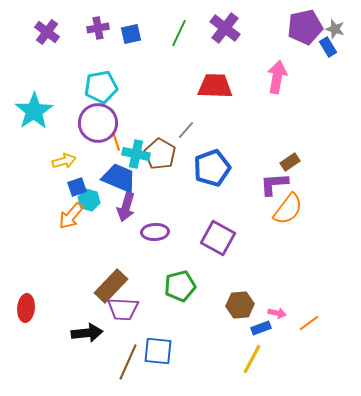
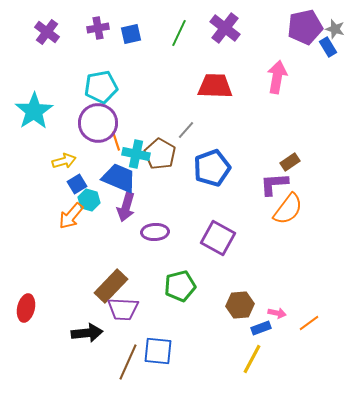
blue square at (77, 187): moved 3 px up; rotated 12 degrees counterclockwise
red ellipse at (26, 308): rotated 8 degrees clockwise
